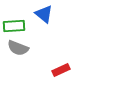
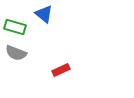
green rectangle: moved 1 px right, 1 px down; rotated 20 degrees clockwise
gray semicircle: moved 2 px left, 5 px down
